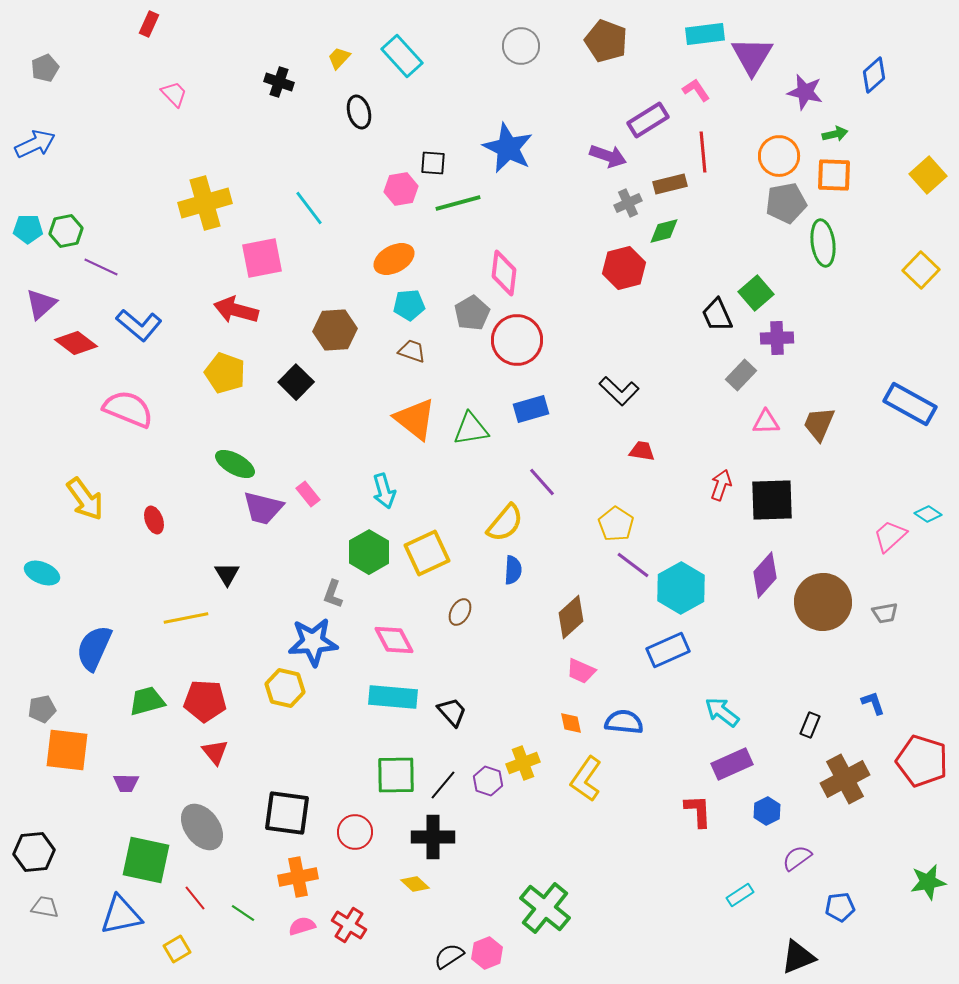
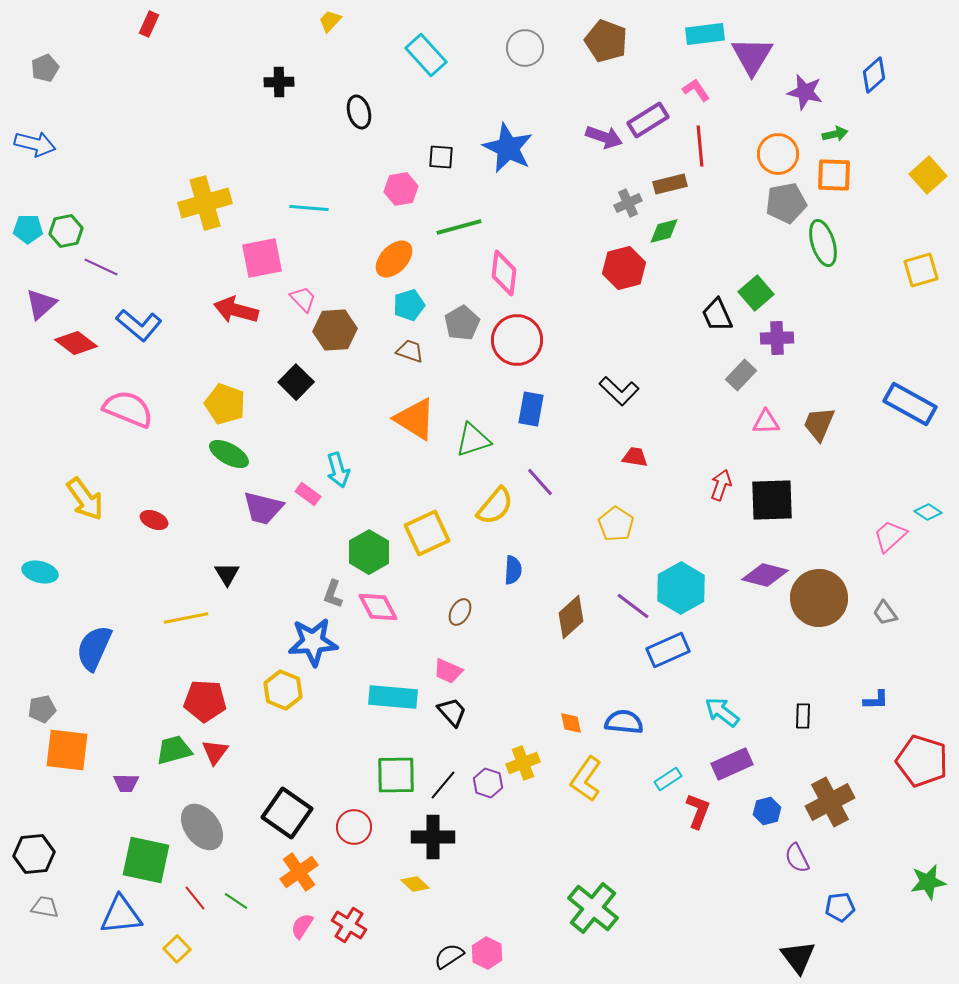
gray circle at (521, 46): moved 4 px right, 2 px down
cyan rectangle at (402, 56): moved 24 px right, 1 px up
yellow trapezoid at (339, 58): moved 9 px left, 37 px up
black cross at (279, 82): rotated 20 degrees counterclockwise
pink trapezoid at (174, 94): moved 129 px right, 205 px down
blue arrow at (35, 144): rotated 39 degrees clockwise
red line at (703, 152): moved 3 px left, 6 px up
purple arrow at (608, 156): moved 4 px left, 19 px up
orange circle at (779, 156): moved 1 px left, 2 px up
black square at (433, 163): moved 8 px right, 6 px up
green line at (458, 203): moved 1 px right, 24 px down
cyan line at (309, 208): rotated 48 degrees counterclockwise
green ellipse at (823, 243): rotated 9 degrees counterclockwise
orange ellipse at (394, 259): rotated 18 degrees counterclockwise
yellow square at (921, 270): rotated 30 degrees clockwise
cyan pentagon at (409, 305): rotated 12 degrees counterclockwise
gray pentagon at (472, 313): moved 10 px left, 10 px down
brown trapezoid at (412, 351): moved 2 px left
yellow pentagon at (225, 373): moved 31 px down
blue rectangle at (531, 409): rotated 64 degrees counterclockwise
orange triangle at (415, 419): rotated 6 degrees counterclockwise
green triangle at (471, 429): moved 2 px right, 11 px down; rotated 9 degrees counterclockwise
red trapezoid at (642, 451): moved 7 px left, 6 px down
green ellipse at (235, 464): moved 6 px left, 10 px up
purple line at (542, 482): moved 2 px left
cyan arrow at (384, 491): moved 46 px left, 21 px up
pink rectangle at (308, 494): rotated 15 degrees counterclockwise
cyan diamond at (928, 514): moved 2 px up
red ellipse at (154, 520): rotated 48 degrees counterclockwise
yellow semicircle at (505, 523): moved 10 px left, 17 px up
yellow square at (427, 553): moved 20 px up
purple line at (633, 565): moved 41 px down
cyan ellipse at (42, 573): moved 2 px left, 1 px up; rotated 8 degrees counterclockwise
purple diamond at (765, 575): rotated 63 degrees clockwise
brown circle at (823, 602): moved 4 px left, 4 px up
gray trapezoid at (885, 613): rotated 64 degrees clockwise
pink diamond at (394, 640): moved 16 px left, 33 px up
pink trapezoid at (581, 671): moved 133 px left
yellow hexagon at (285, 688): moved 2 px left, 2 px down; rotated 9 degrees clockwise
green trapezoid at (147, 701): moved 27 px right, 49 px down
blue L-shape at (873, 703): moved 3 px right, 3 px up; rotated 108 degrees clockwise
black rectangle at (810, 725): moved 7 px left, 9 px up; rotated 20 degrees counterclockwise
red triangle at (215, 752): rotated 16 degrees clockwise
brown cross at (845, 779): moved 15 px left, 23 px down
purple hexagon at (488, 781): moved 2 px down
red L-shape at (698, 811): rotated 24 degrees clockwise
blue hexagon at (767, 811): rotated 12 degrees clockwise
black square at (287, 813): rotated 27 degrees clockwise
red circle at (355, 832): moved 1 px left, 5 px up
black hexagon at (34, 852): moved 2 px down
purple semicircle at (797, 858): rotated 80 degrees counterclockwise
orange cross at (298, 877): moved 1 px right, 5 px up; rotated 24 degrees counterclockwise
cyan rectangle at (740, 895): moved 72 px left, 116 px up
green cross at (545, 908): moved 48 px right
green line at (243, 913): moved 7 px left, 12 px up
blue triangle at (121, 915): rotated 6 degrees clockwise
pink semicircle at (302, 926): rotated 40 degrees counterclockwise
yellow square at (177, 949): rotated 12 degrees counterclockwise
pink hexagon at (487, 953): rotated 12 degrees counterclockwise
black triangle at (798, 957): rotated 45 degrees counterclockwise
